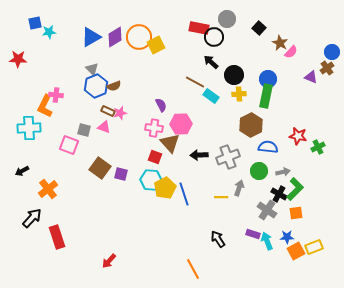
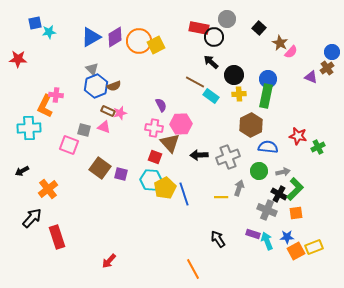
orange circle at (139, 37): moved 4 px down
gray cross at (267, 210): rotated 12 degrees counterclockwise
